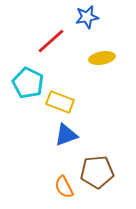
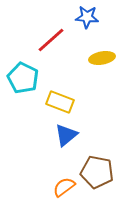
blue star: rotated 15 degrees clockwise
red line: moved 1 px up
cyan pentagon: moved 5 px left, 5 px up
blue triangle: rotated 20 degrees counterclockwise
brown pentagon: rotated 16 degrees clockwise
orange semicircle: rotated 80 degrees clockwise
